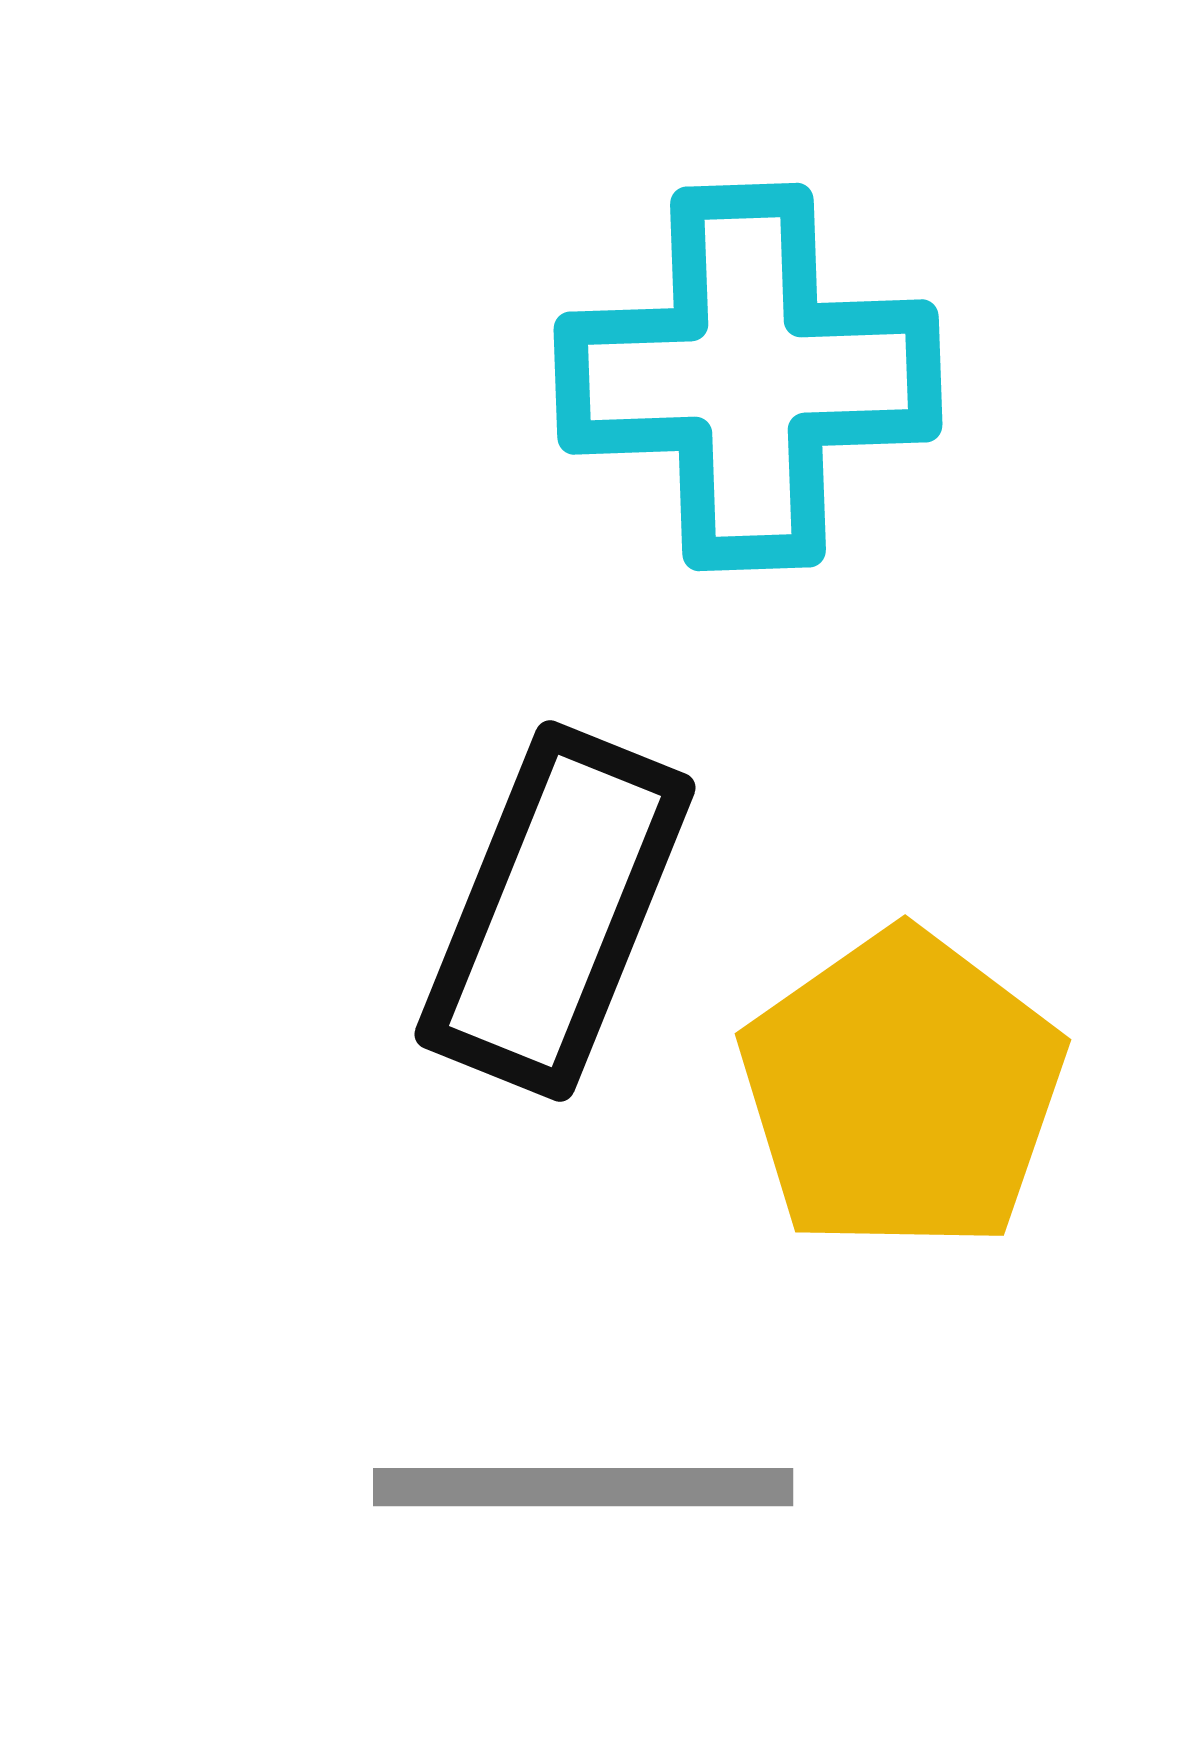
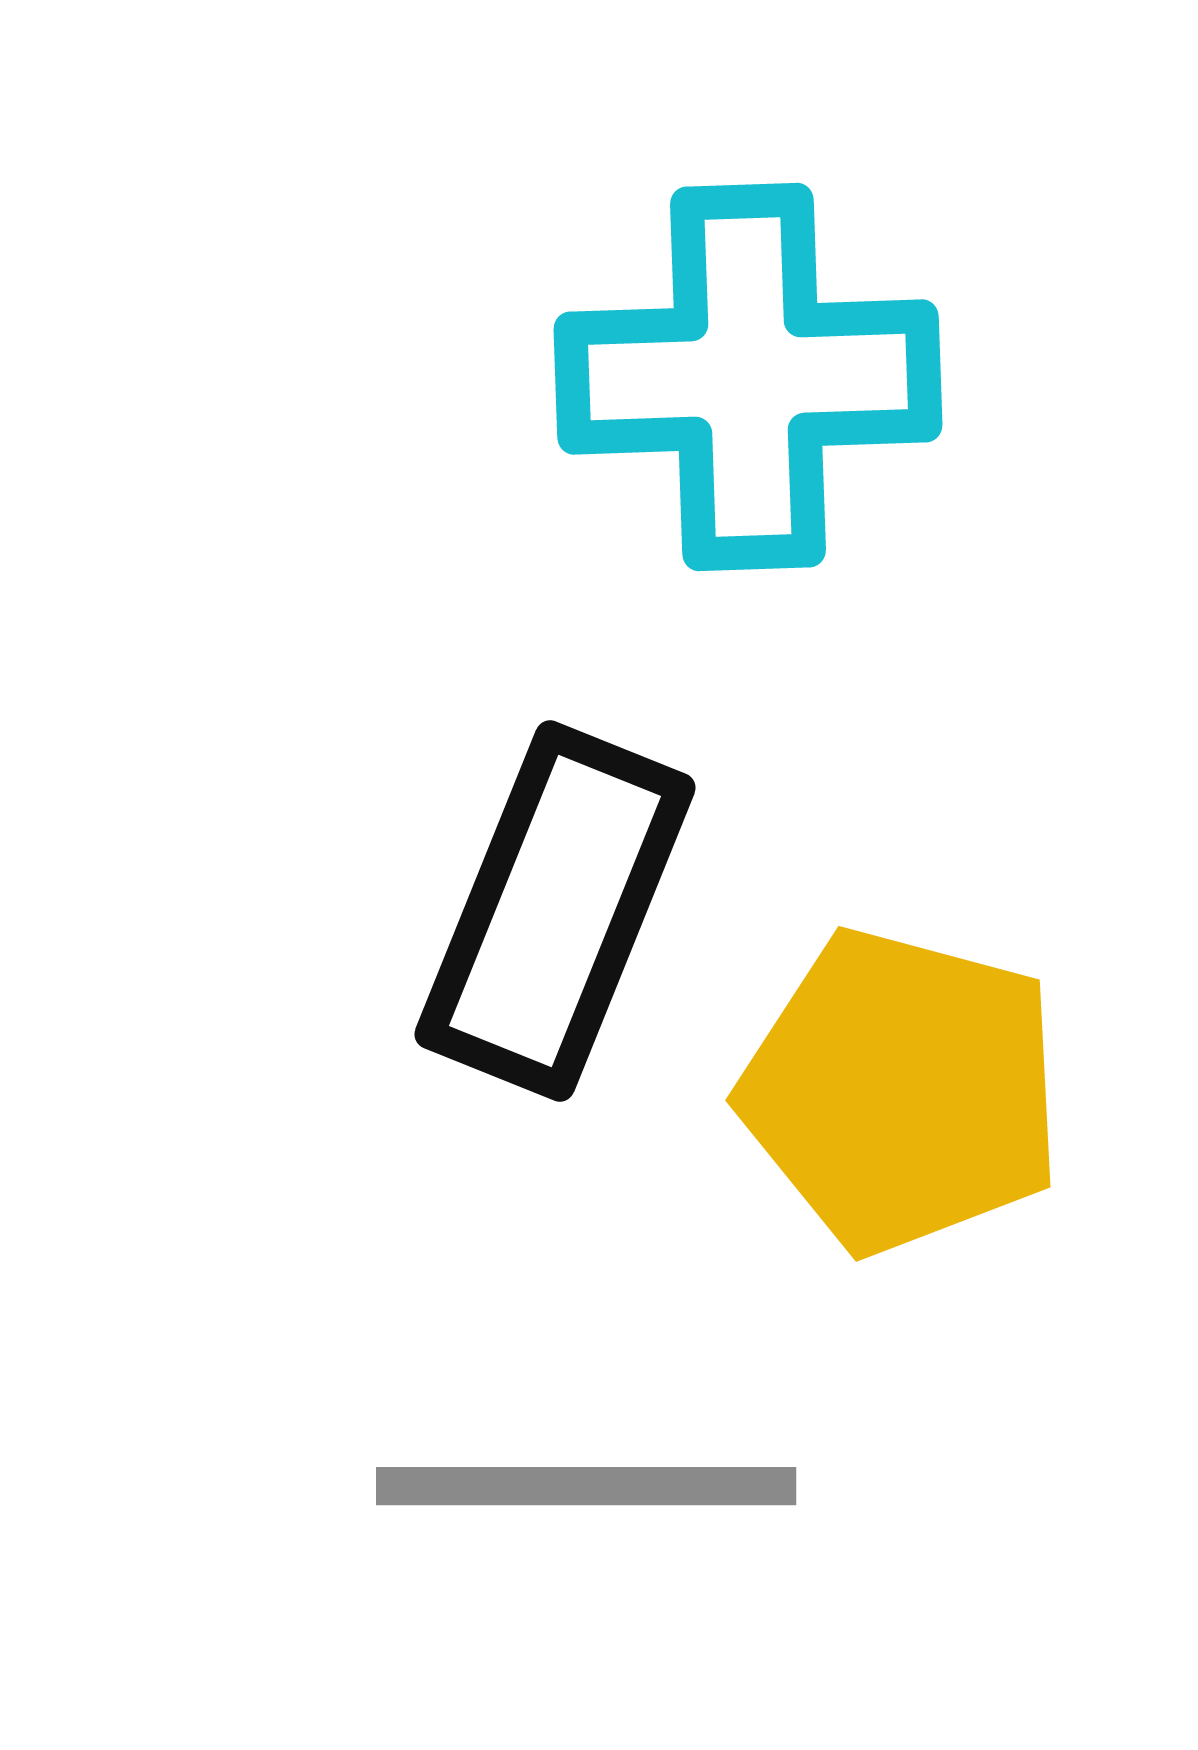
yellow pentagon: rotated 22 degrees counterclockwise
gray line: moved 3 px right, 1 px up
